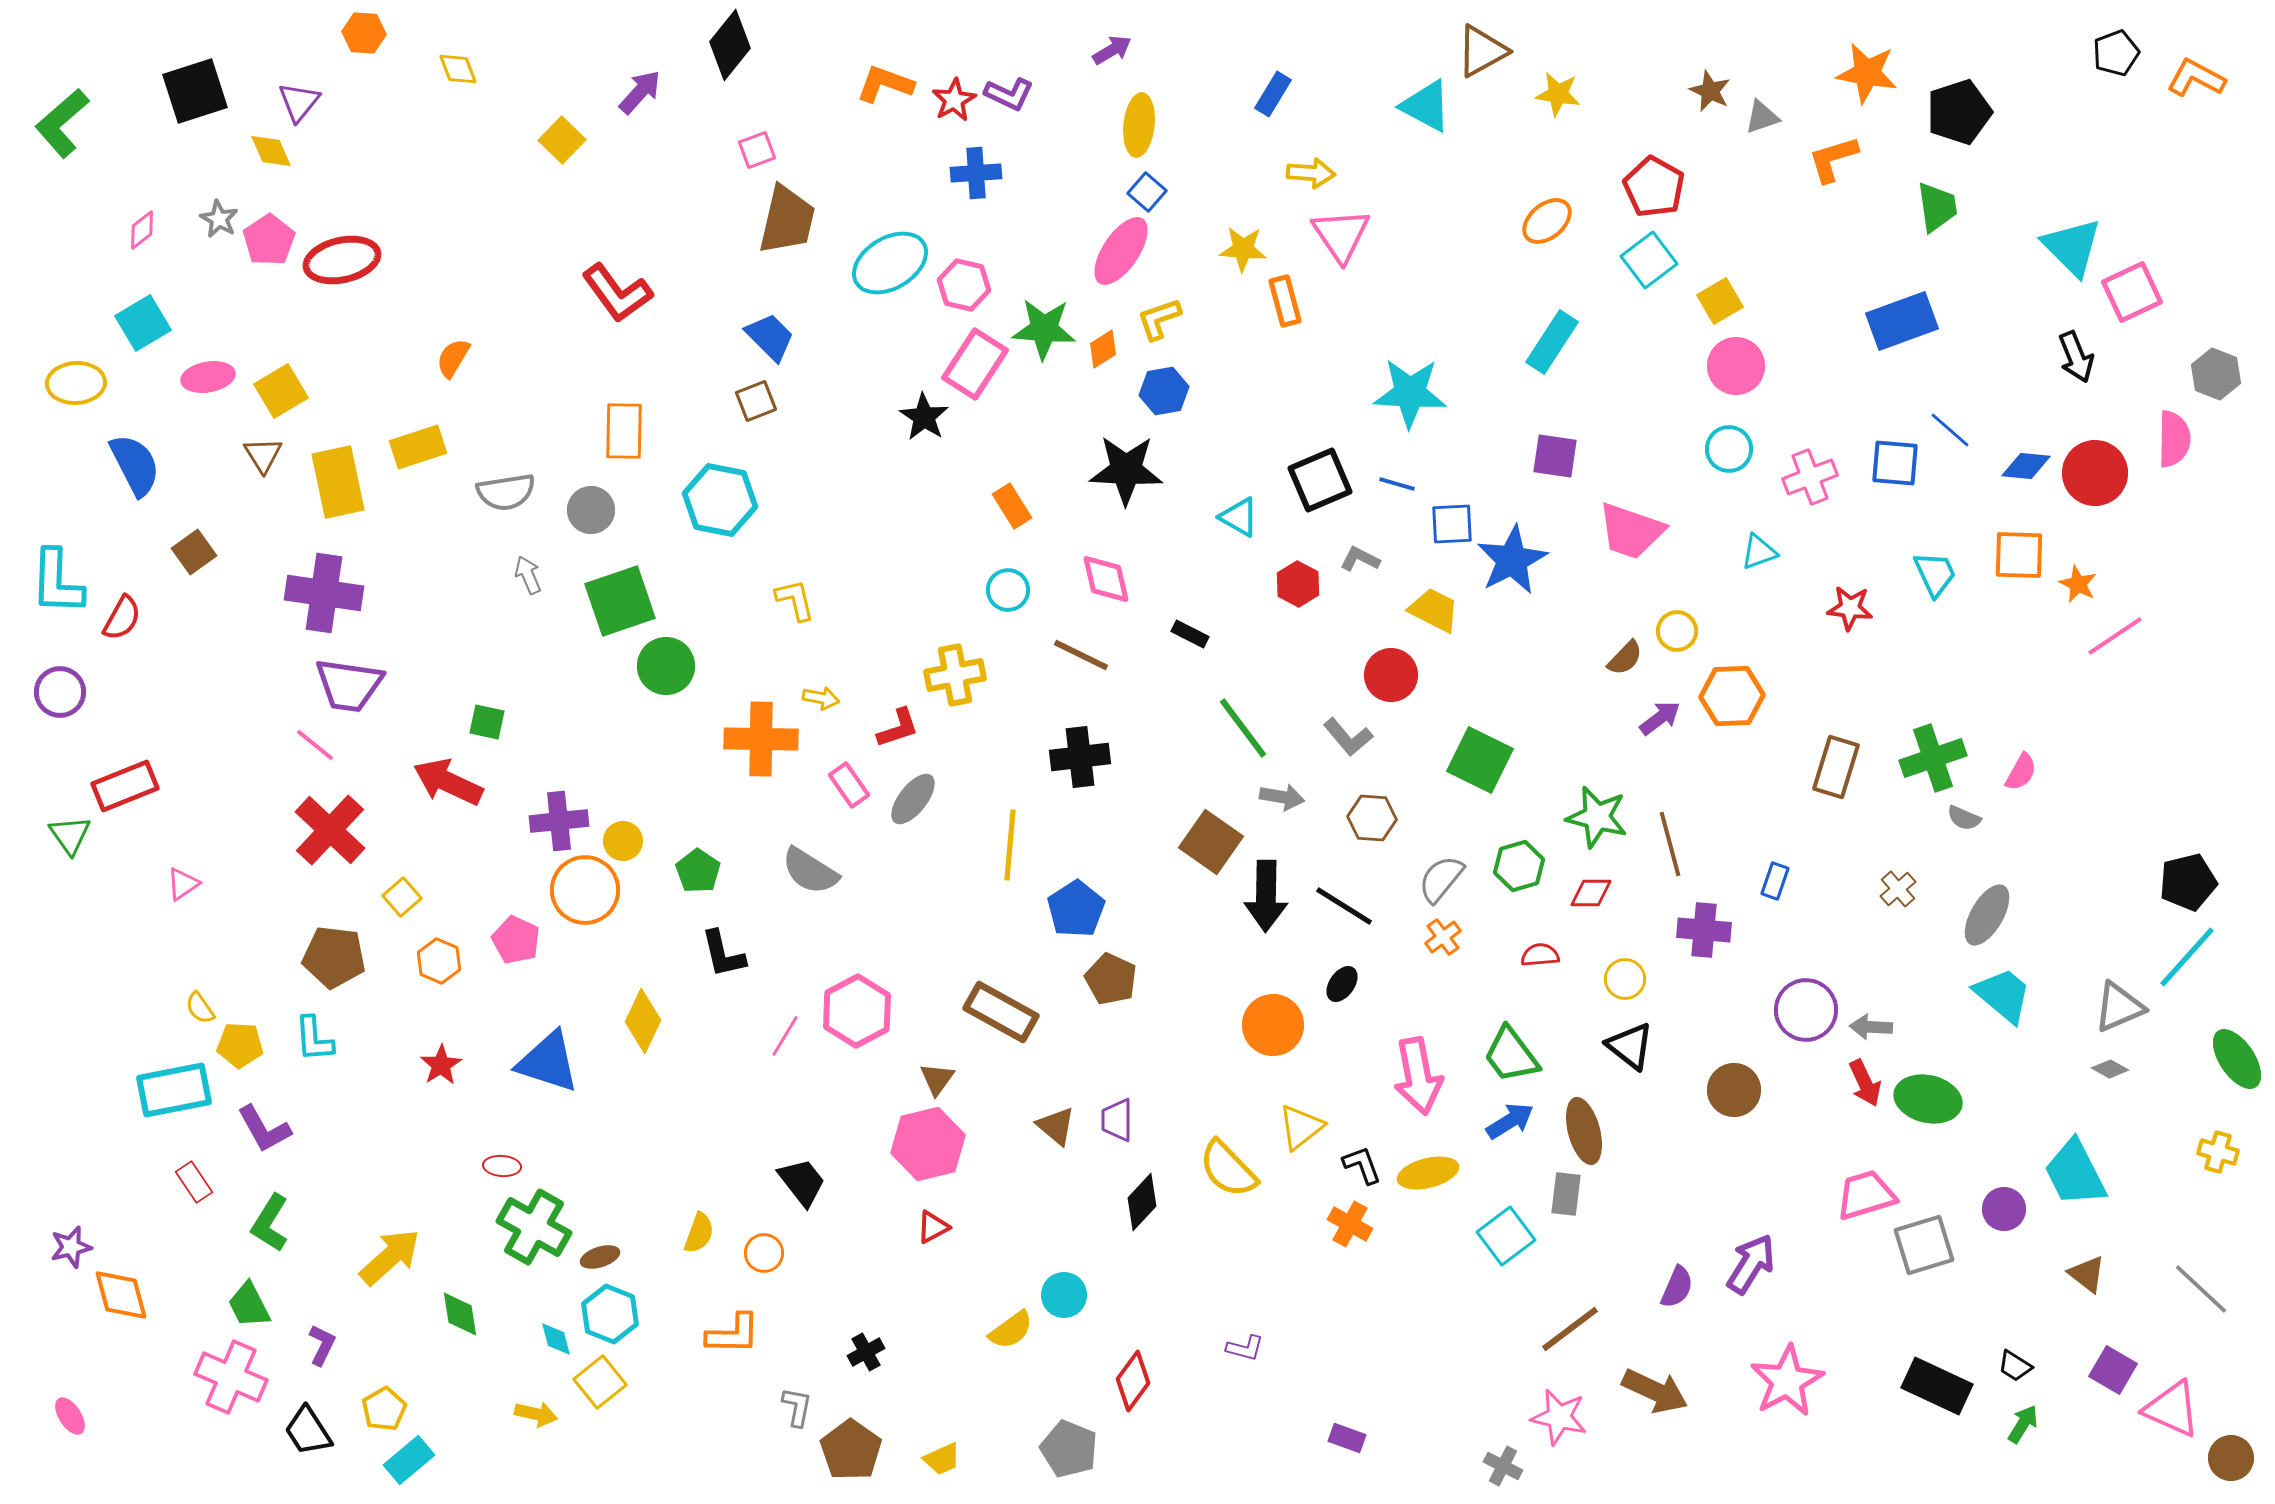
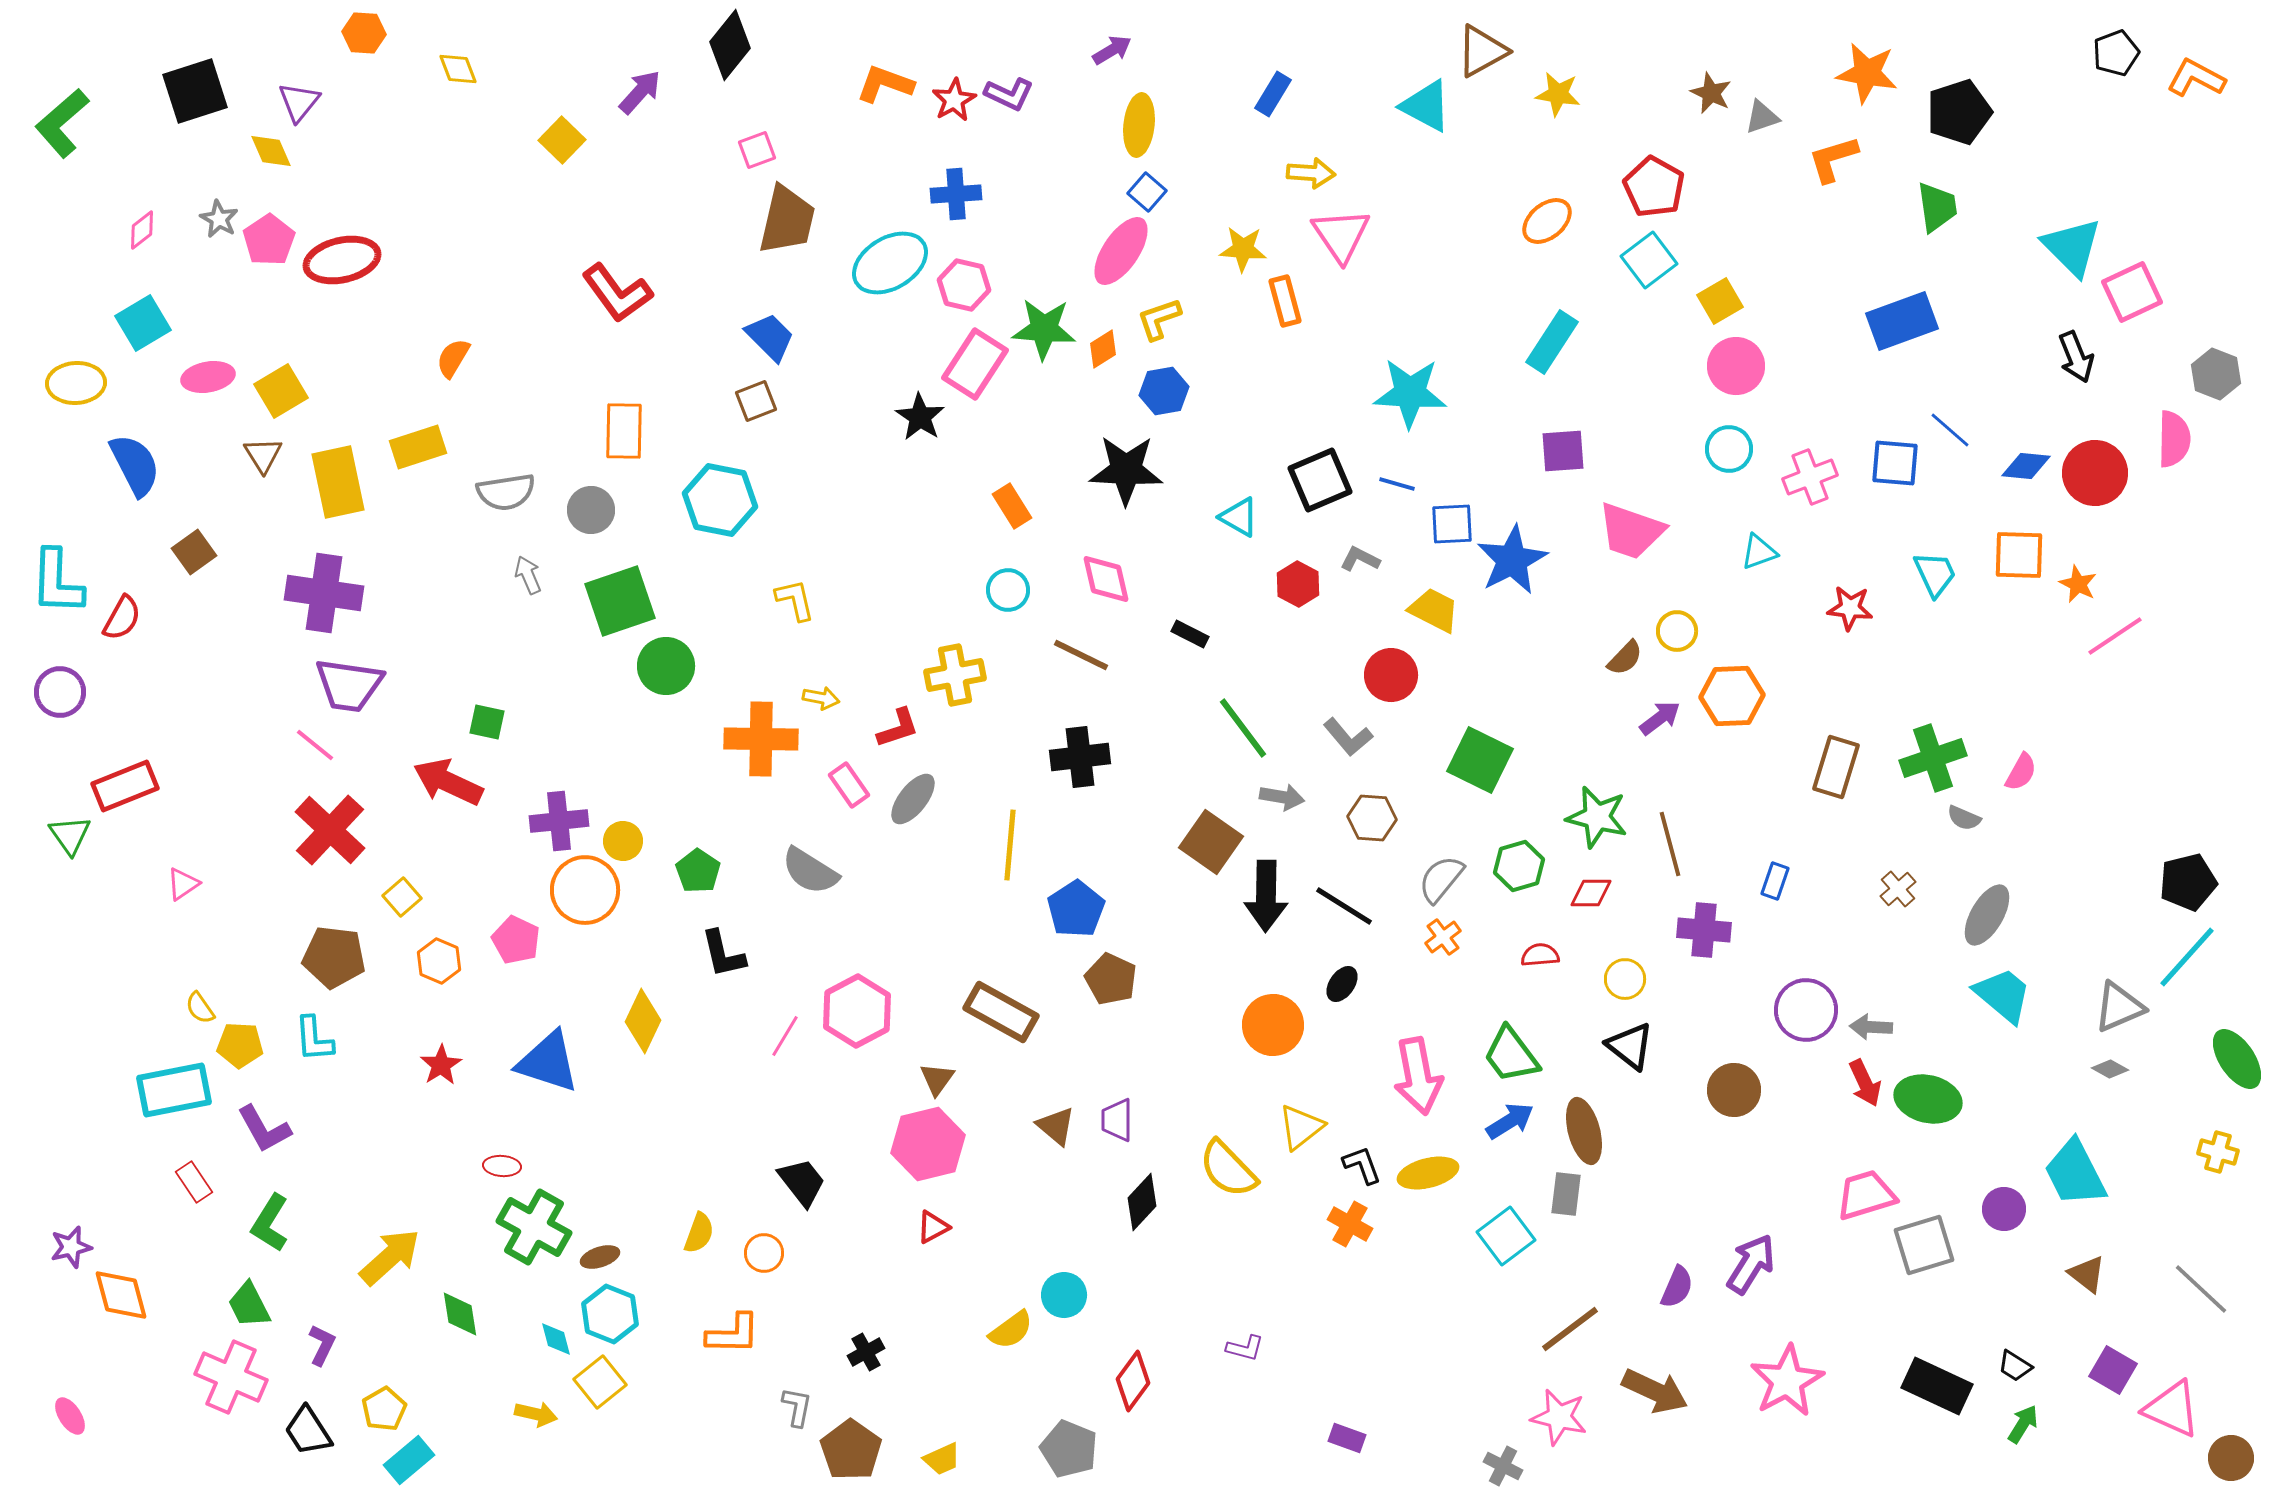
brown star at (1710, 91): moved 1 px right, 2 px down
blue cross at (976, 173): moved 20 px left, 21 px down
black star at (924, 417): moved 4 px left
purple square at (1555, 456): moved 8 px right, 5 px up; rotated 12 degrees counterclockwise
